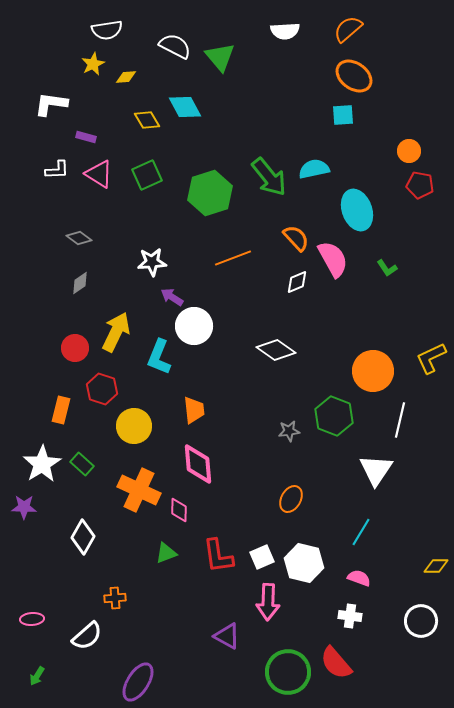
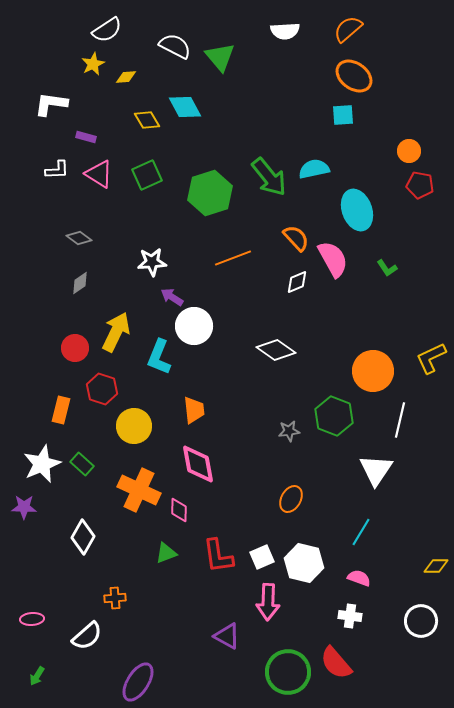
white semicircle at (107, 30): rotated 24 degrees counterclockwise
white star at (42, 464): rotated 9 degrees clockwise
pink diamond at (198, 464): rotated 6 degrees counterclockwise
